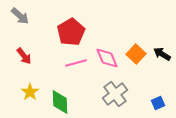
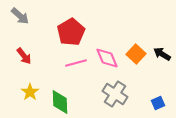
gray cross: rotated 20 degrees counterclockwise
